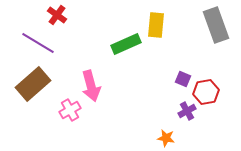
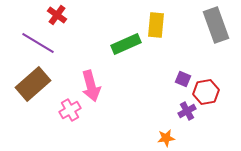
orange star: rotated 18 degrees counterclockwise
